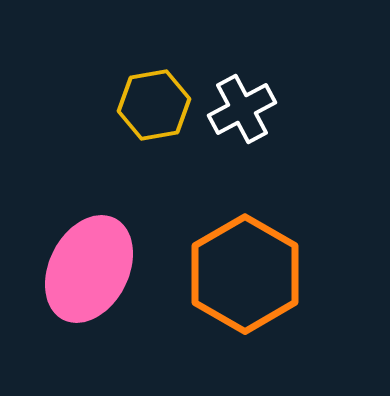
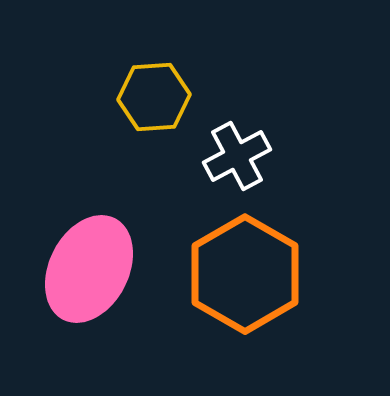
yellow hexagon: moved 8 px up; rotated 6 degrees clockwise
white cross: moved 5 px left, 47 px down
